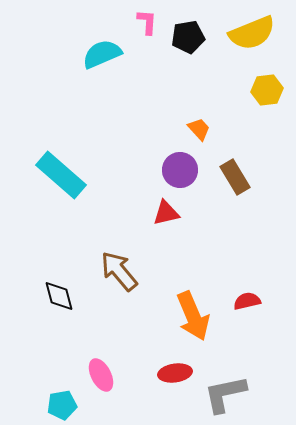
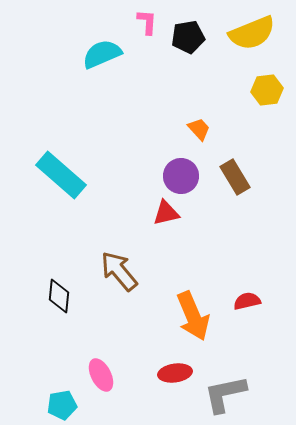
purple circle: moved 1 px right, 6 px down
black diamond: rotated 20 degrees clockwise
